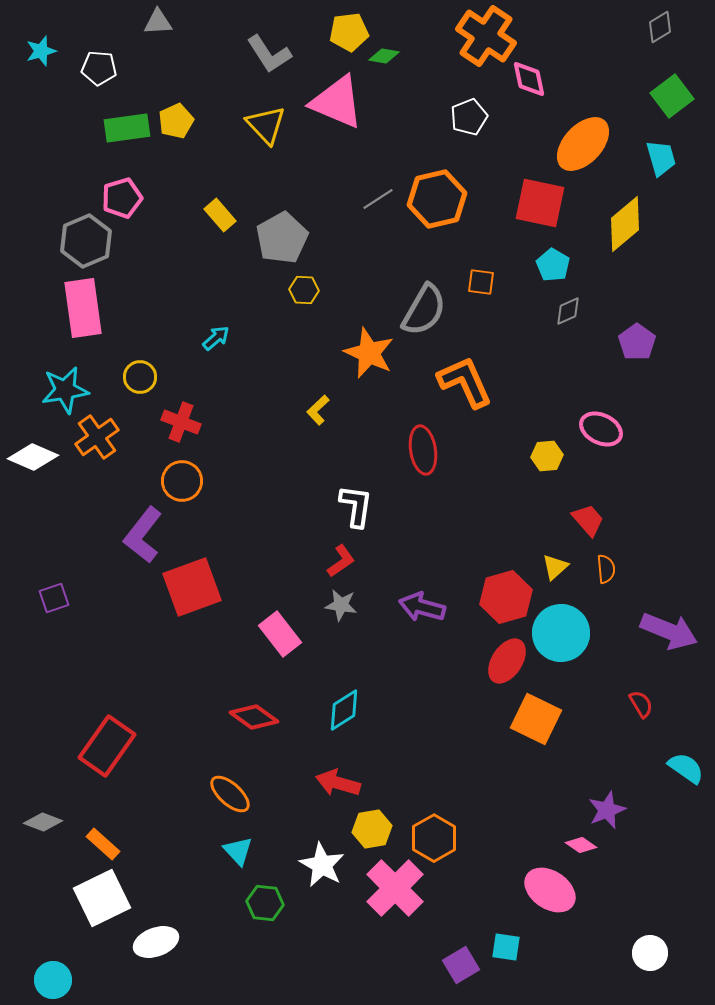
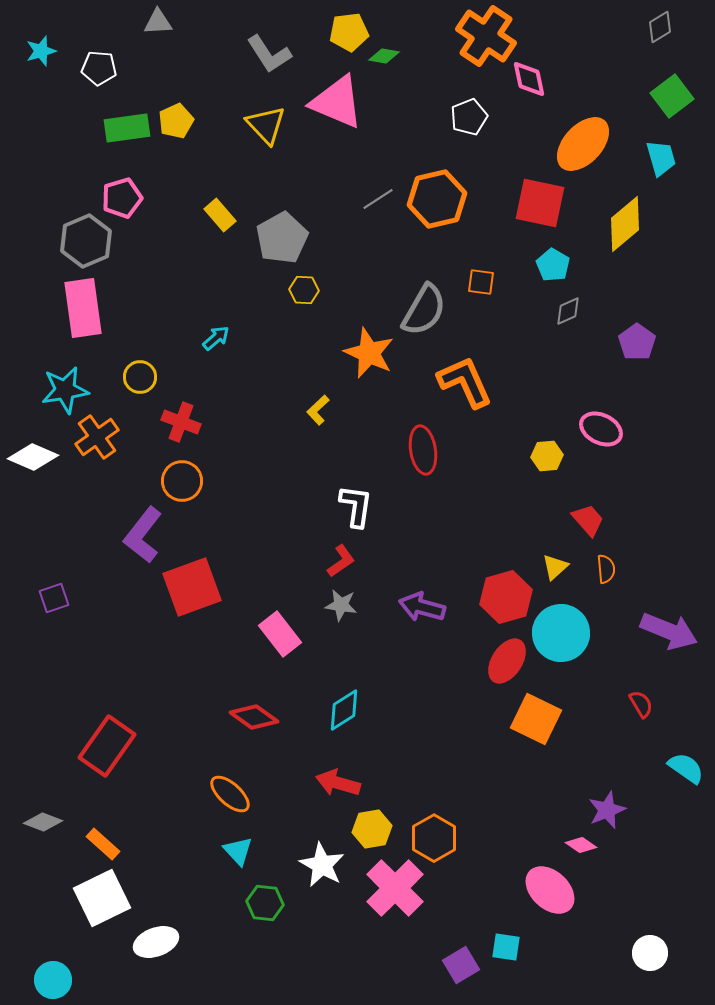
pink ellipse at (550, 890): rotated 9 degrees clockwise
